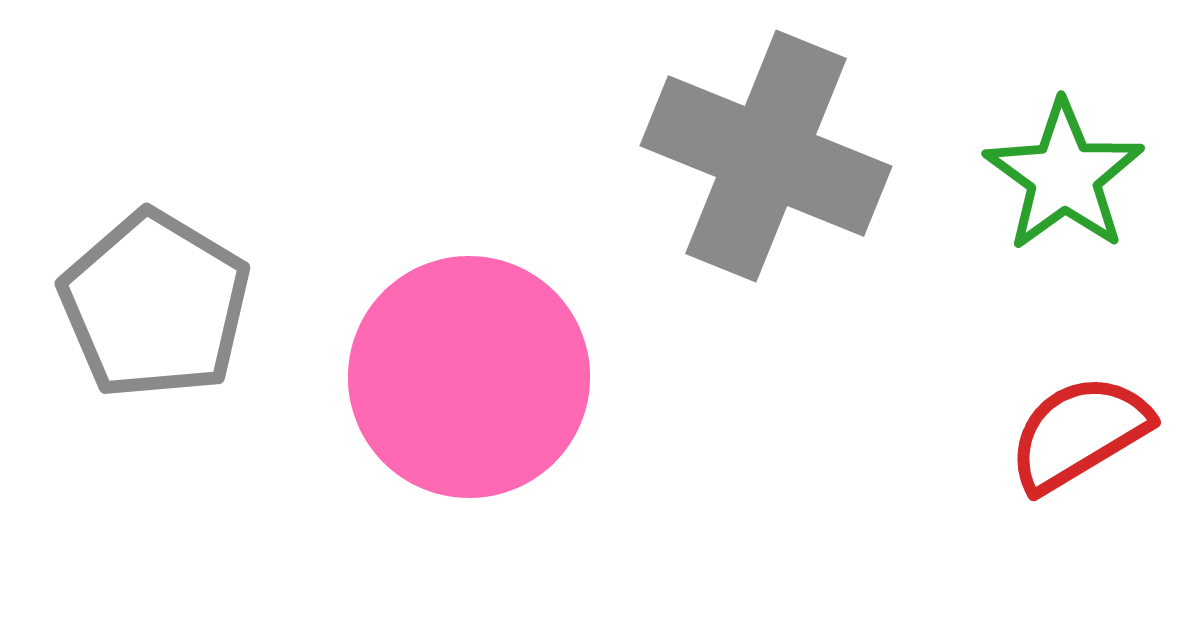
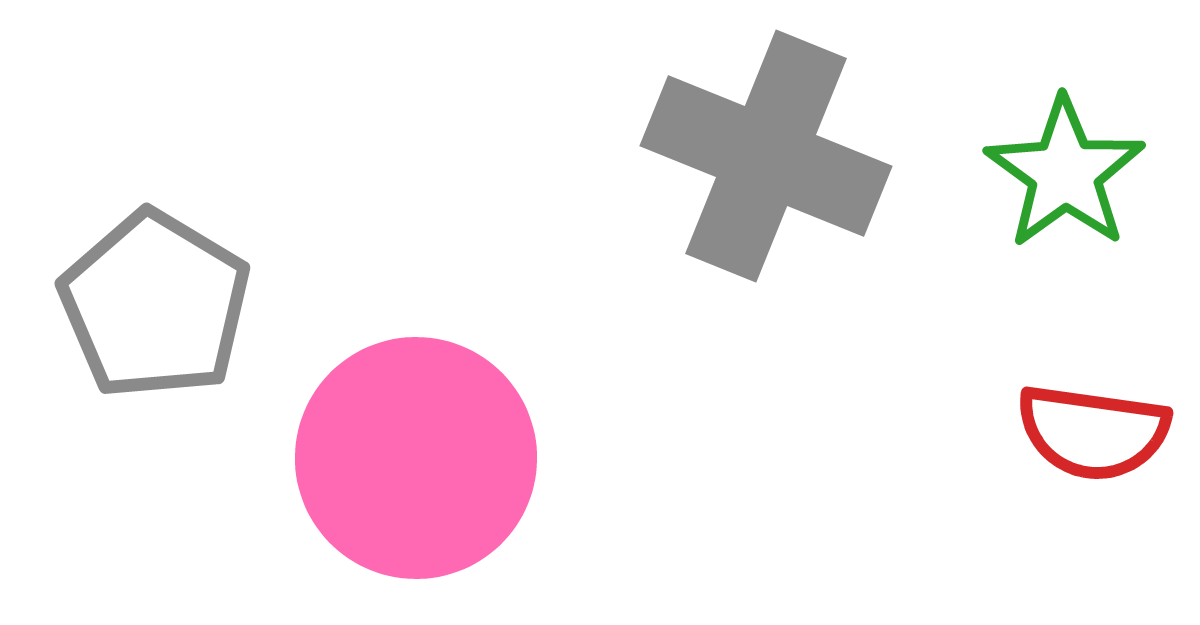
green star: moved 1 px right, 3 px up
pink circle: moved 53 px left, 81 px down
red semicircle: moved 14 px right, 1 px up; rotated 141 degrees counterclockwise
